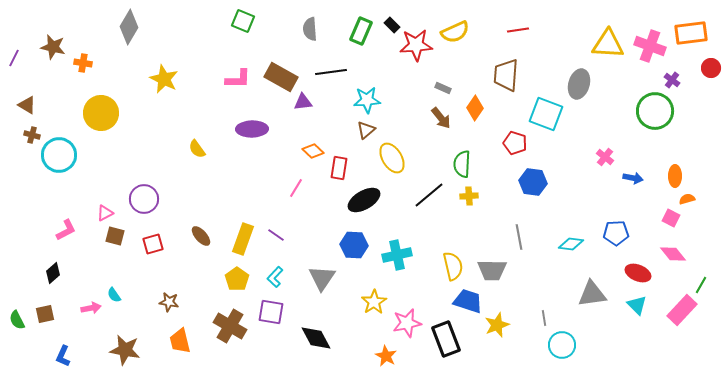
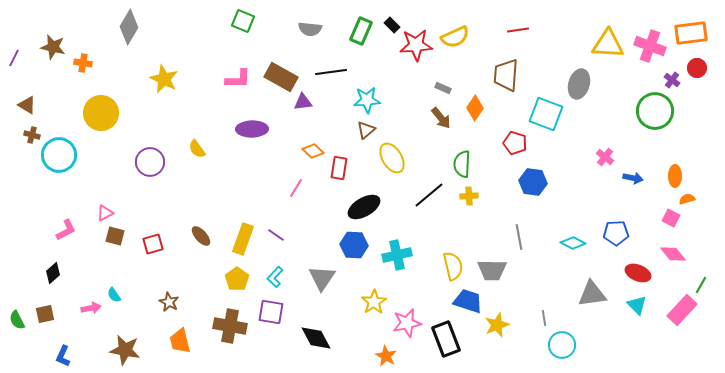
gray semicircle at (310, 29): rotated 80 degrees counterclockwise
yellow semicircle at (455, 32): moved 5 px down
red circle at (711, 68): moved 14 px left
purple circle at (144, 199): moved 6 px right, 37 px up
black ellipse at (364, 200): moved 7 px down
cyan diamond at (571, 244): moved 2 px right, 1 px up; rotated 20 degrees clockwise
brown star at (169, 302): rotated 18 degrees clockwise
brown cross at (230, 326): rotated 20 degrees counterclockwise
